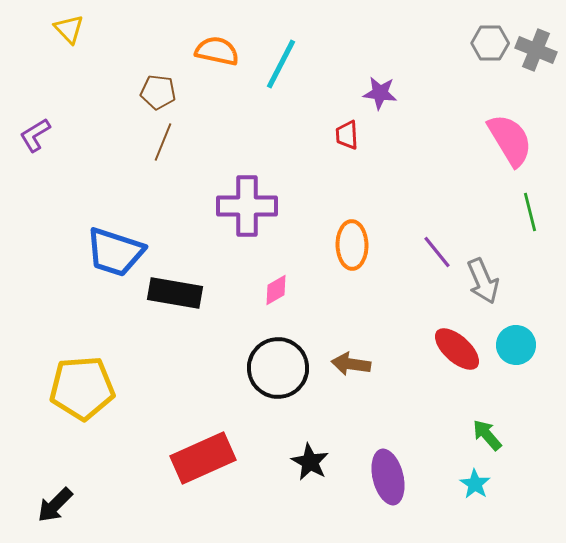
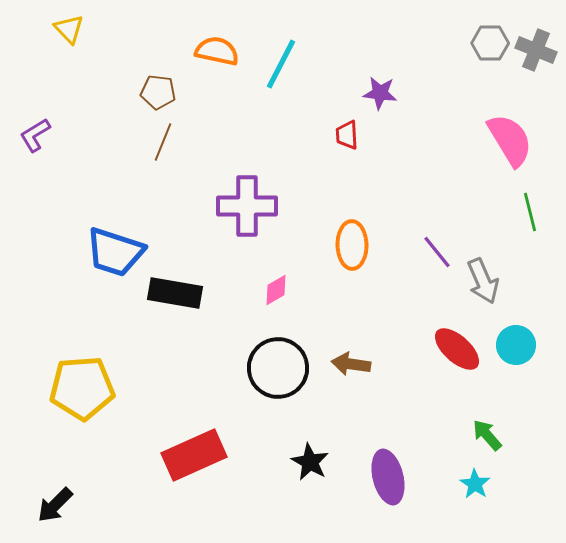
red rectangle: moved 9 px left, 3 px up
